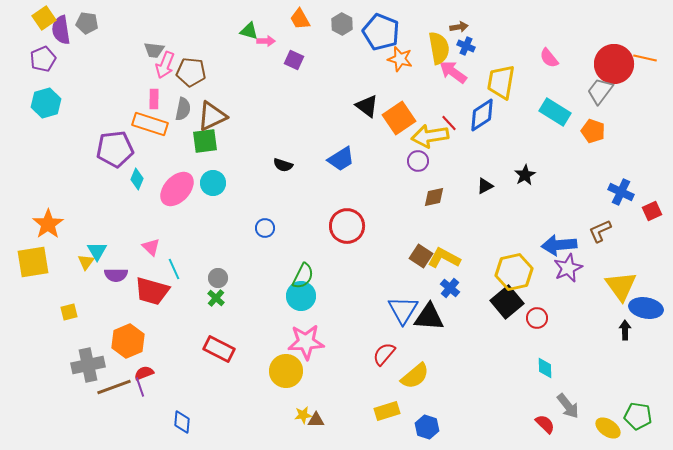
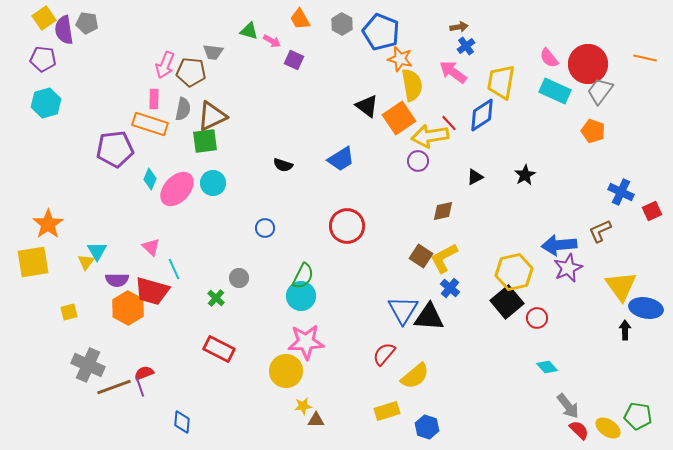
purple semicircle at (61, 30): moved 3 px right
pink arrow at (266, 41): moved 6 px right; rotated 30 degrees clockwise
blue cross at (466, 46): rotated 30 degrees clockwise
yellow semicircle at (439, 48): moved 27 px left, 37 px down
gray trapezoid at (154, 50): moved 59 px right, 2 px down
purple pentagon at (43, 59): rotated 30 degrees clockwise
red circle at (614, 64): moved 26 px left
cyan rectangle at (555, 112): moved 21 px up; rotated 8 degrees counterclockwise
cyan diamond at (137, 179): moved 13 px right
black triangle at (485, 186): moved 10 px left, 9 px up
brown diamond at (434, 197): moved 9 px right, 14 px down
yellow L-shape at (444, 258): rotated 56 degrees counterclockwise
purple semicircle at (116, 275): moved 1 px right, 5 px down
gray circle at (218, 278): moved 21 px right
orange hexagon at (128, 341): moved 33 px up; rotated 8 degrees counterclockwise
gray cross at (88, 365): rotated 36 degrees clockwise
cyan diamond at (545, 368): moved 2 px right, 1 px up; rotated 40 degrees counterclockwise
yellow star at (303, 415): moved 9 px up
red semicircle at (545, 424): moved 34 px right, 6 px down
